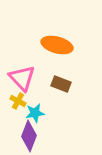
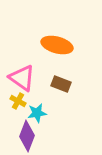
pink triangle: rotated 12 degrees counterclockwise
cyan star: moved 2 px right
purple diamond: moved 2 px left
